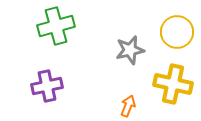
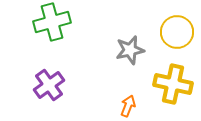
green cross: moved 4 px left, 4 px up
purple cross: moved 2 px right, 1 px up; rotated 24 degrees counterclockwise
